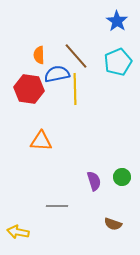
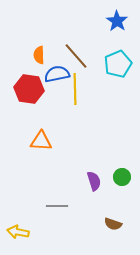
cyan pentagon: moved 2 px down
